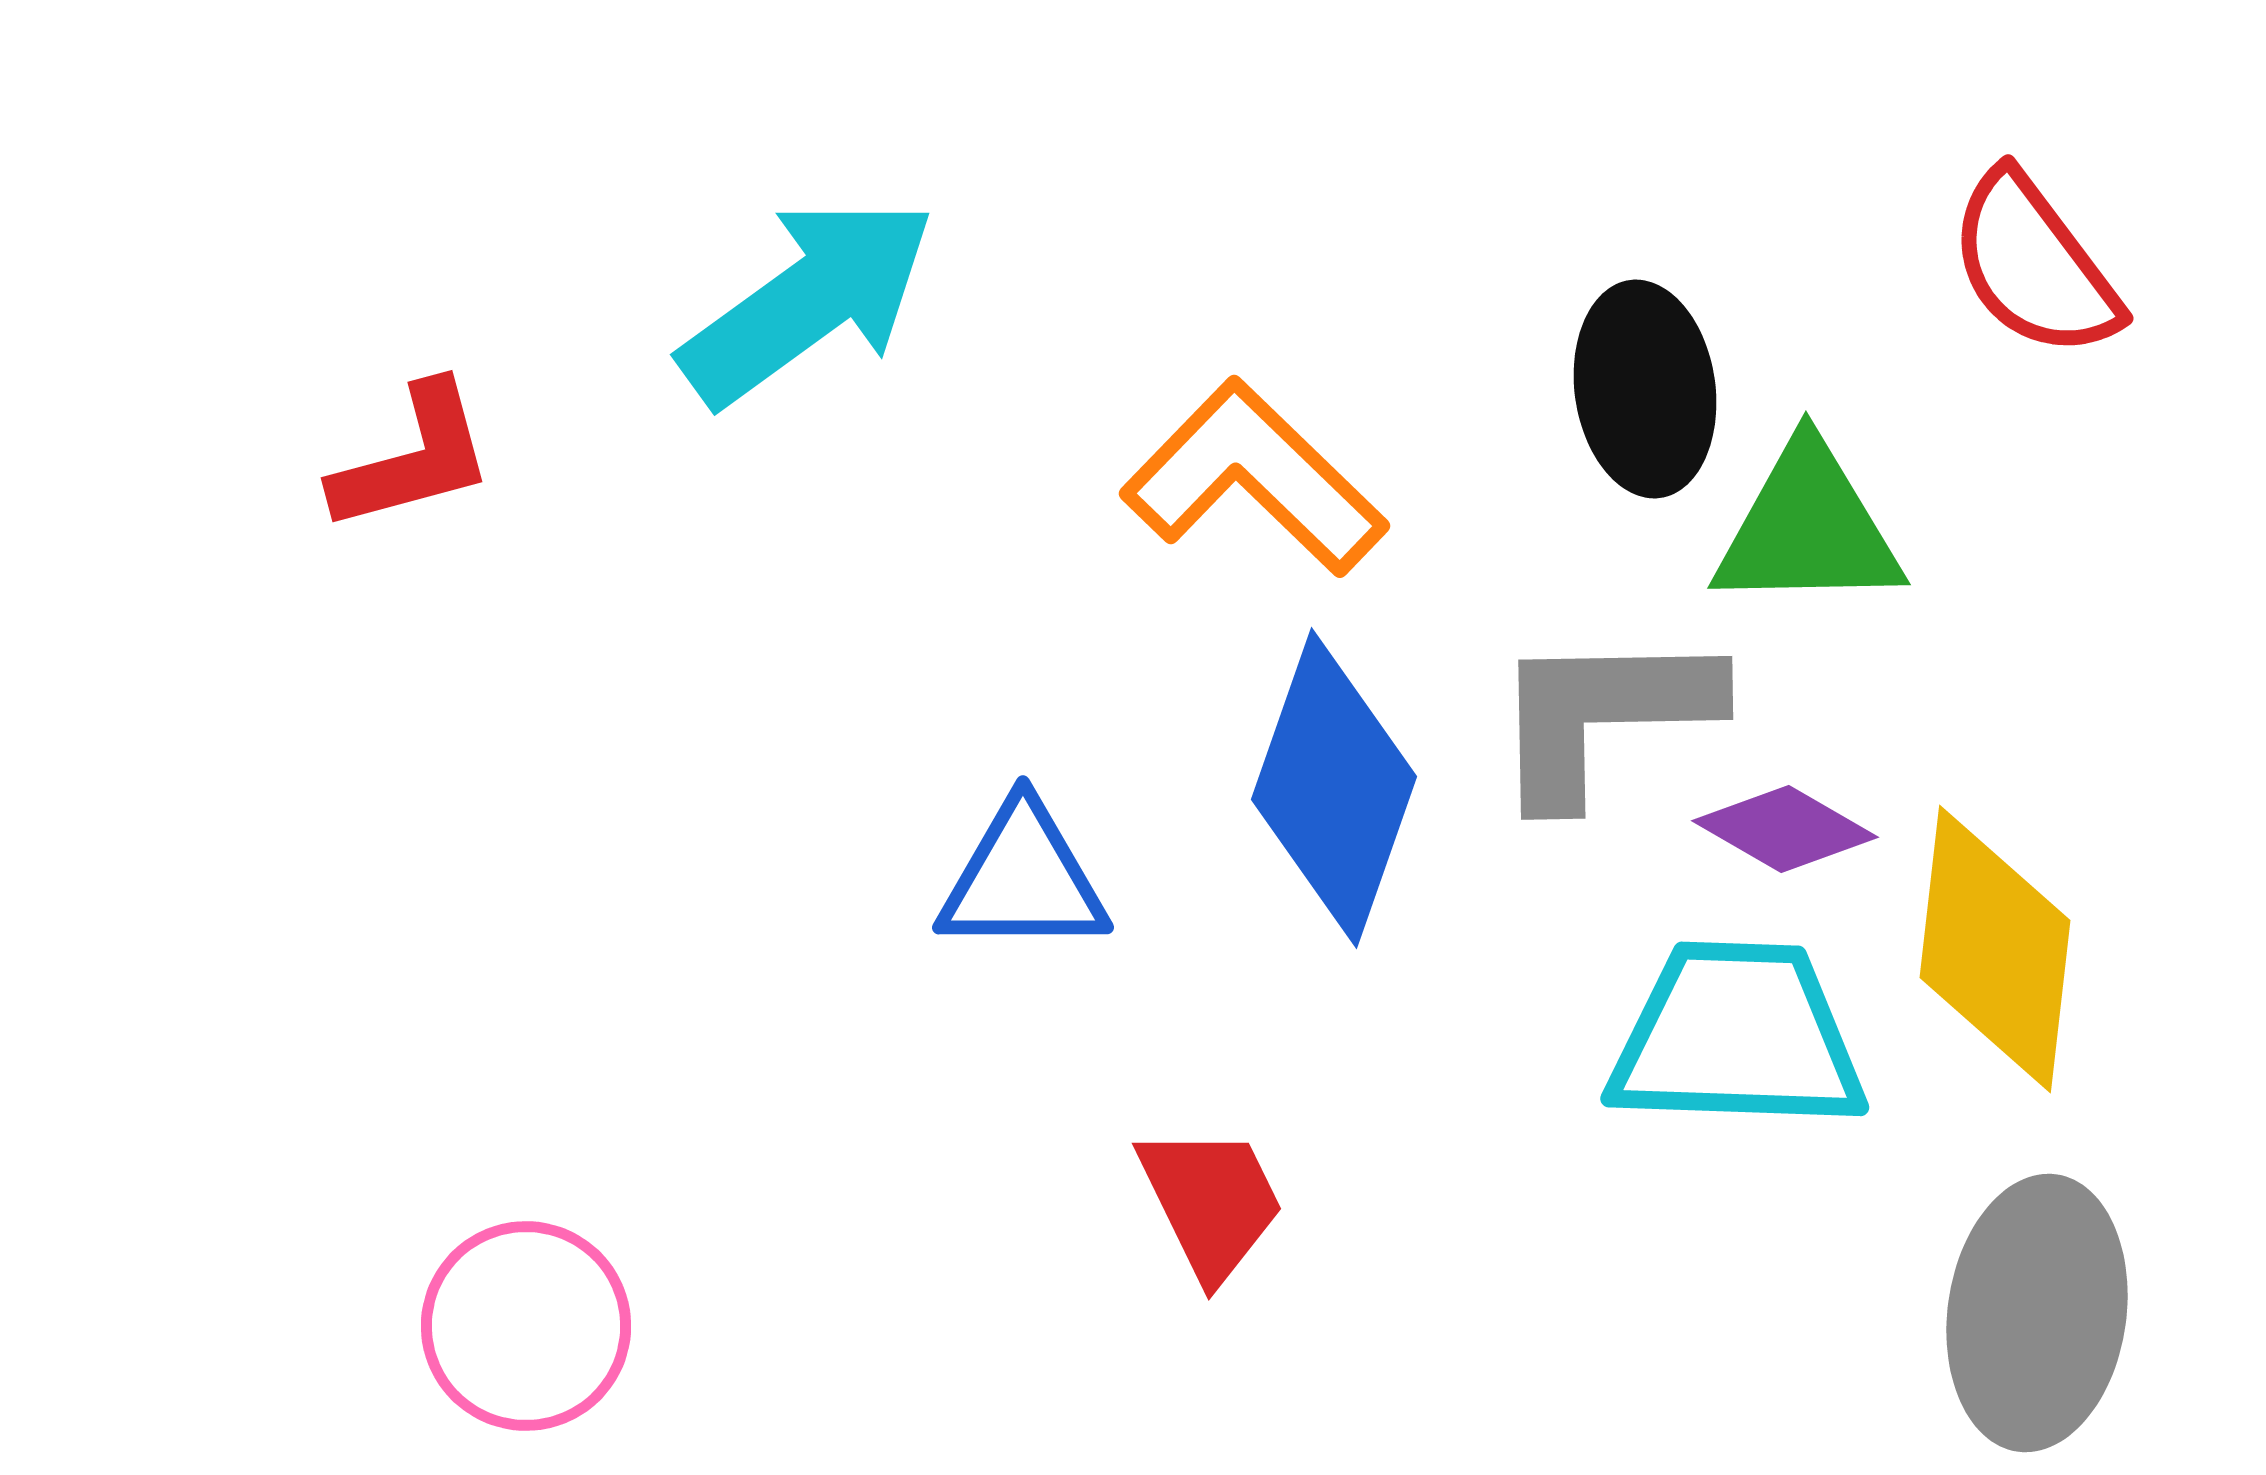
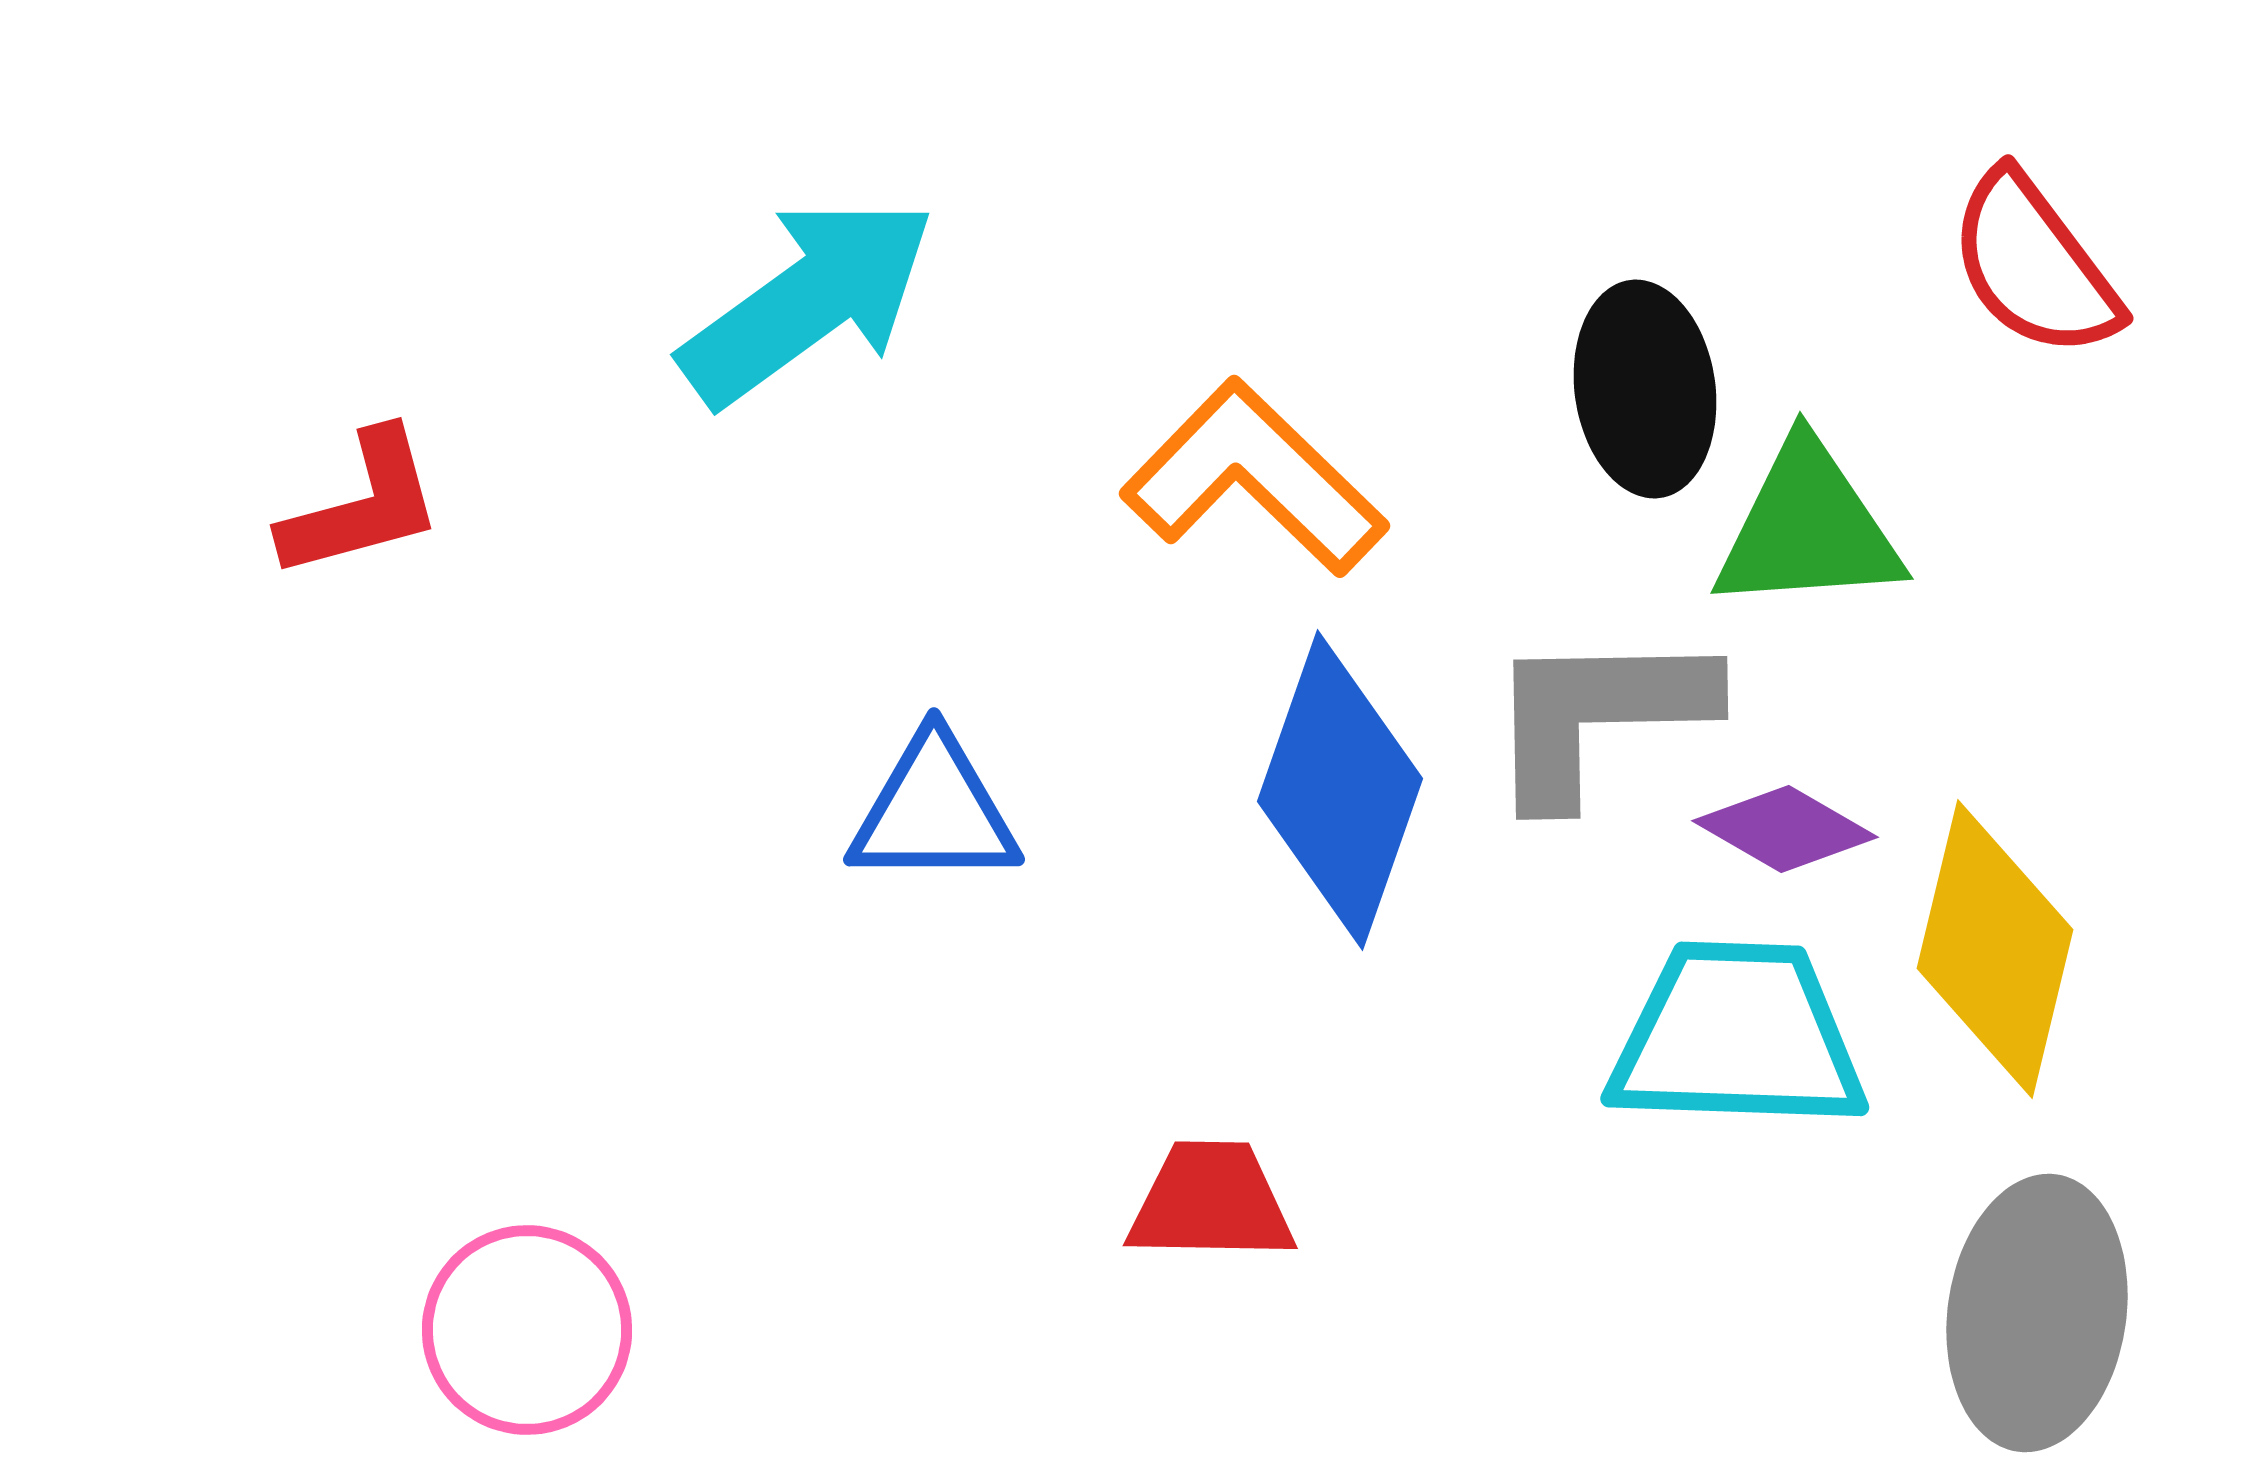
red L-shape: moved 51 px left, 47 px down
green triangle: rotated 3 degrees counterclockwise
gray L-shape: moved 5 px left
blue diamond: moved 6 px right, 2 px down
blue triangle: moved 89 px left, 68 px up
yellow diamond: rotated 7 degrees clockwise
red trapezoid: rotated 63 degrees counterclockwise
pink circle: moved 1 px right, 4 px down
